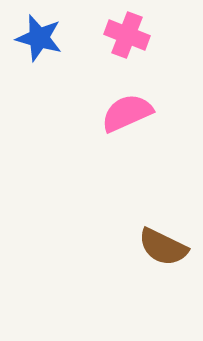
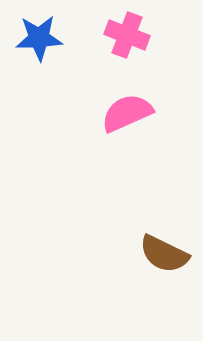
blue star: rotated 18 degrees counterclockwise
brown semicircle: moved 1 px right, 7 px down
